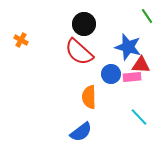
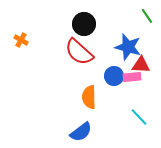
blue circle: moved 3 px right, 2 px down
